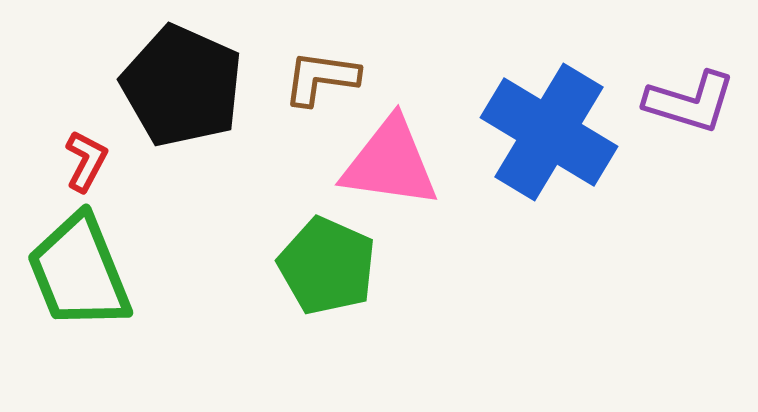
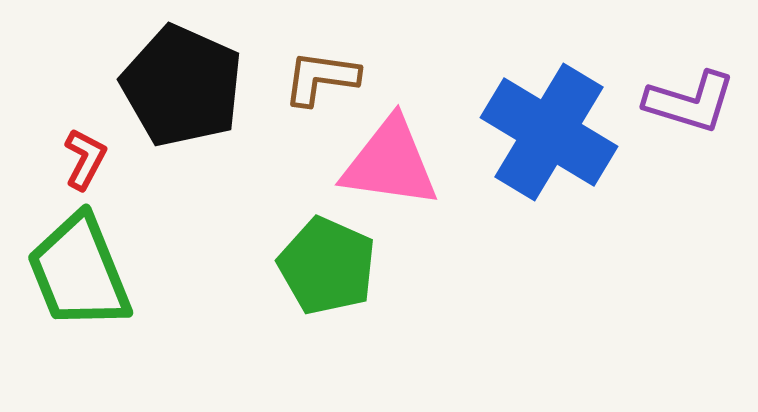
red L-shape: moved 1 px left, 2 px up
